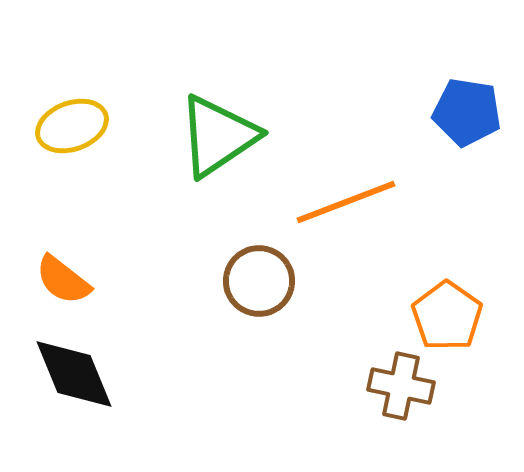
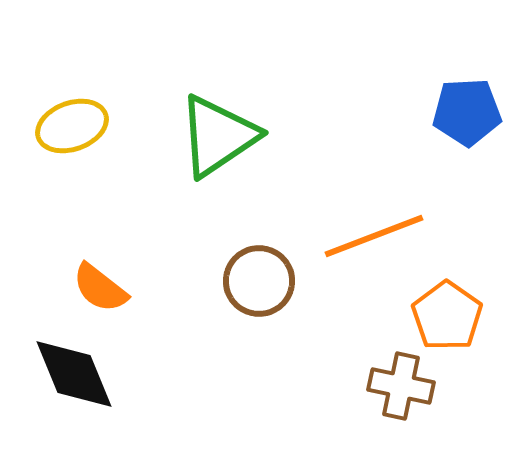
blue pentagon: rotated 12 degrees counterclockwise
orange line: moved 28 px right, 34 px down
orange semicircle: moved 37 px right, 8 px down
